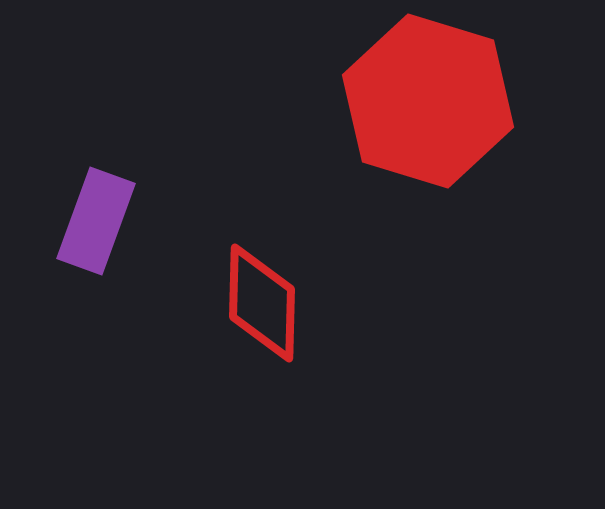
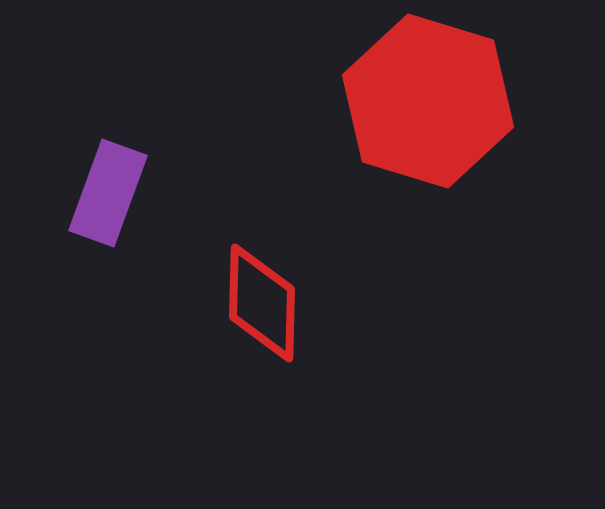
purple rectangle: moved 12 px right, 28 px up
